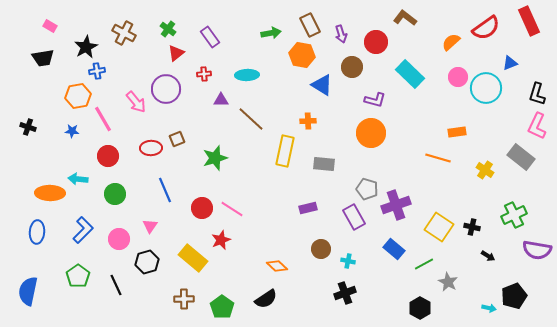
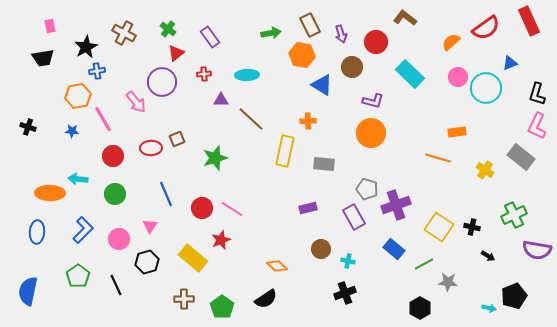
pink rectangle at (50, 26): rotated 48 degrees clockwise
purple circle at (166, 89): moved 4 px left, 7 px up
purple L-shape at (375, 100): moved 2 px left, 1 px down
red circle at (108, 156): moved 5 px right
blue line at (165, 190): moved 1 px right, 4 px down
gray star at (448, 282): rotated 24 degrees counterclockwise
